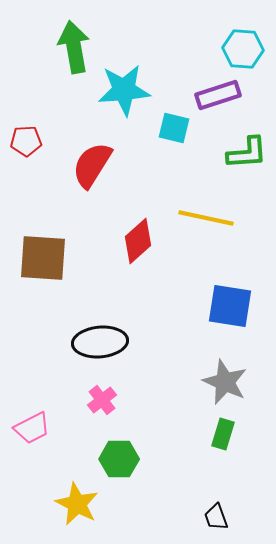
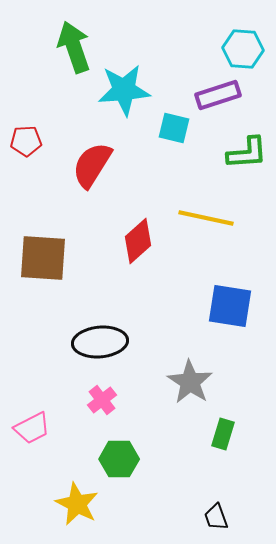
green arrow: rotated 9 degrees counterclockwise
gray star: moved 35 px left; rotated 9 degrees clockwise
